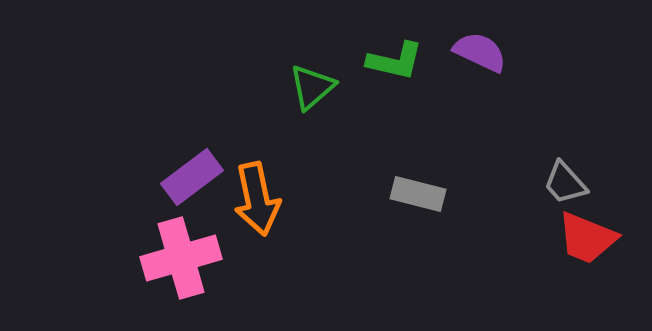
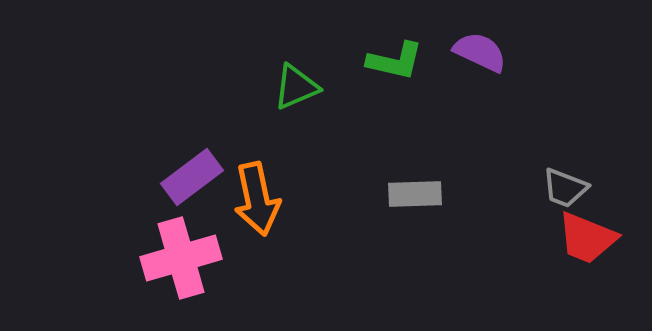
green triangle: moved 16 px left; rotated 18 degrees clockwise
gray trapezoid: moved 5 px down; rotated 27 degrees counterclockwise
gray rectangle: moved 3 px left; rotated 16 degrees counterclockwise
